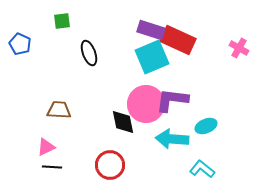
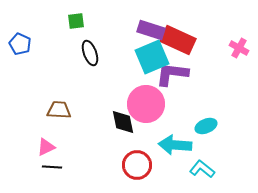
green square: moved 14 px right
black ellipse: moved 1 px right
purple L-shape: moved 26 px up
cyan arrow: moved 3 px right, 6 px down
red circle: moved 27 px right
